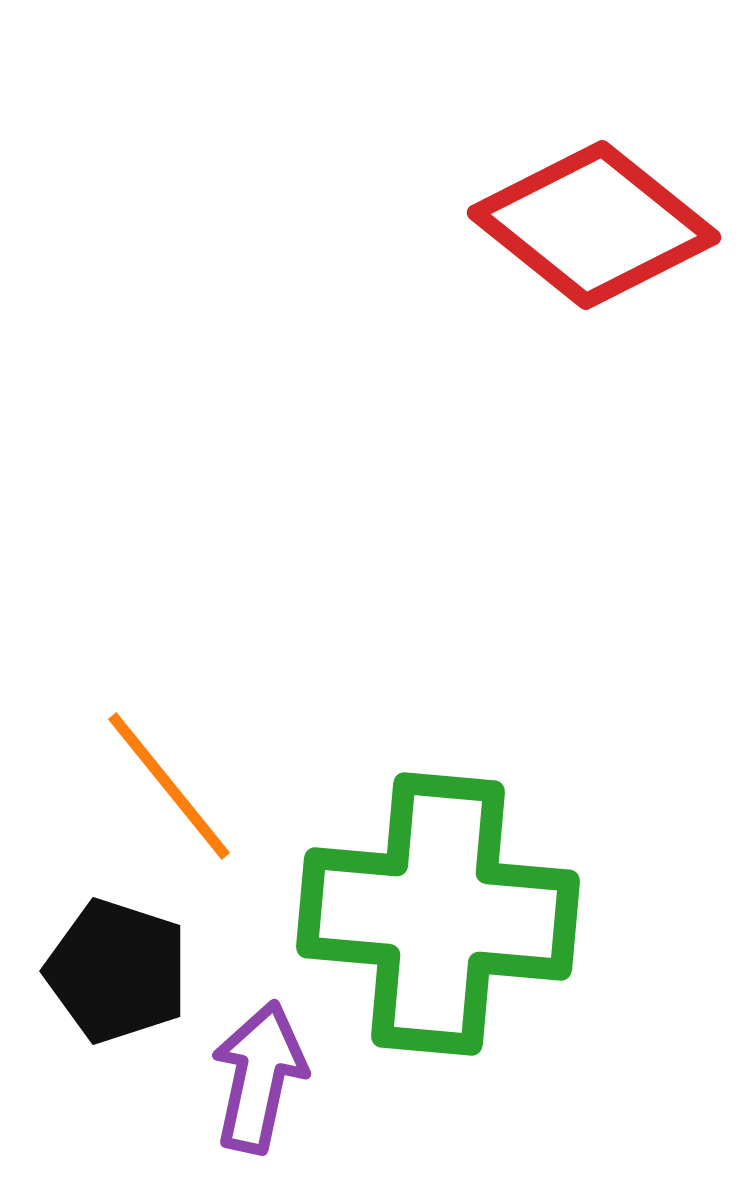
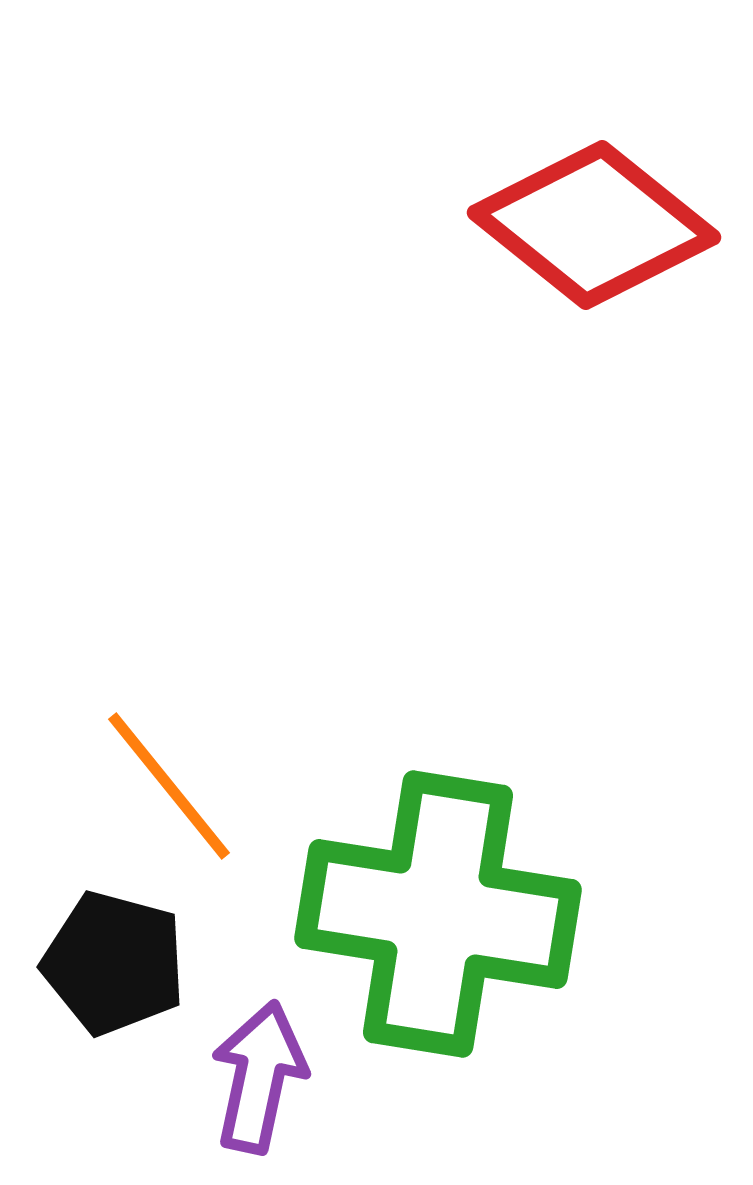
green cross: rotated 4 degrees clockwise
black pentagon: moved 3 px left, 8 px up; rotated 3 degrees counterclockwise
